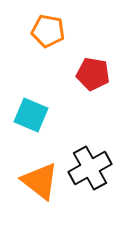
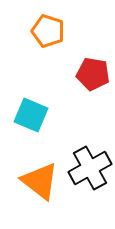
orange pentagon: rotated 8 degrees clockwise
